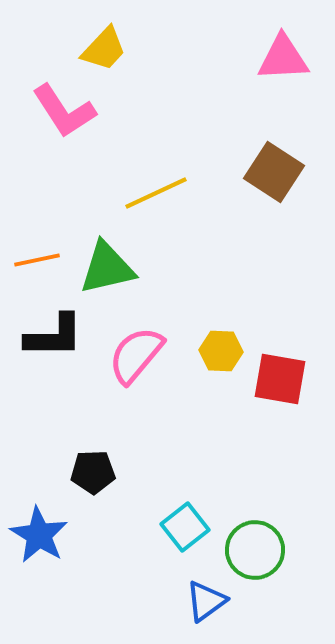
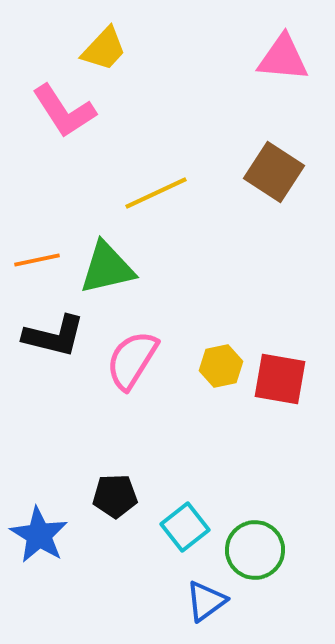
pink triangle: rotated 8 degrees clockwise
black L-shape: rotated 14 degrees clockwise
yellow hexagon: moved 15 px down; rotated 15 degrees counterclockwise
pink semicircle: moved 4 px left, 5 px down; rotated 8 degrees counterclockwise
black pentagon: moved 22 px right, 24 px down
